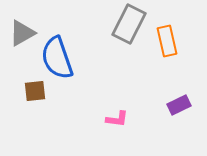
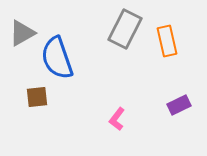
gray rectangle: moved 4 px left, 5 px down
brown square: moved 2 px right, 6 px down
pink L-shape: rotated 120 degrees clockwise
